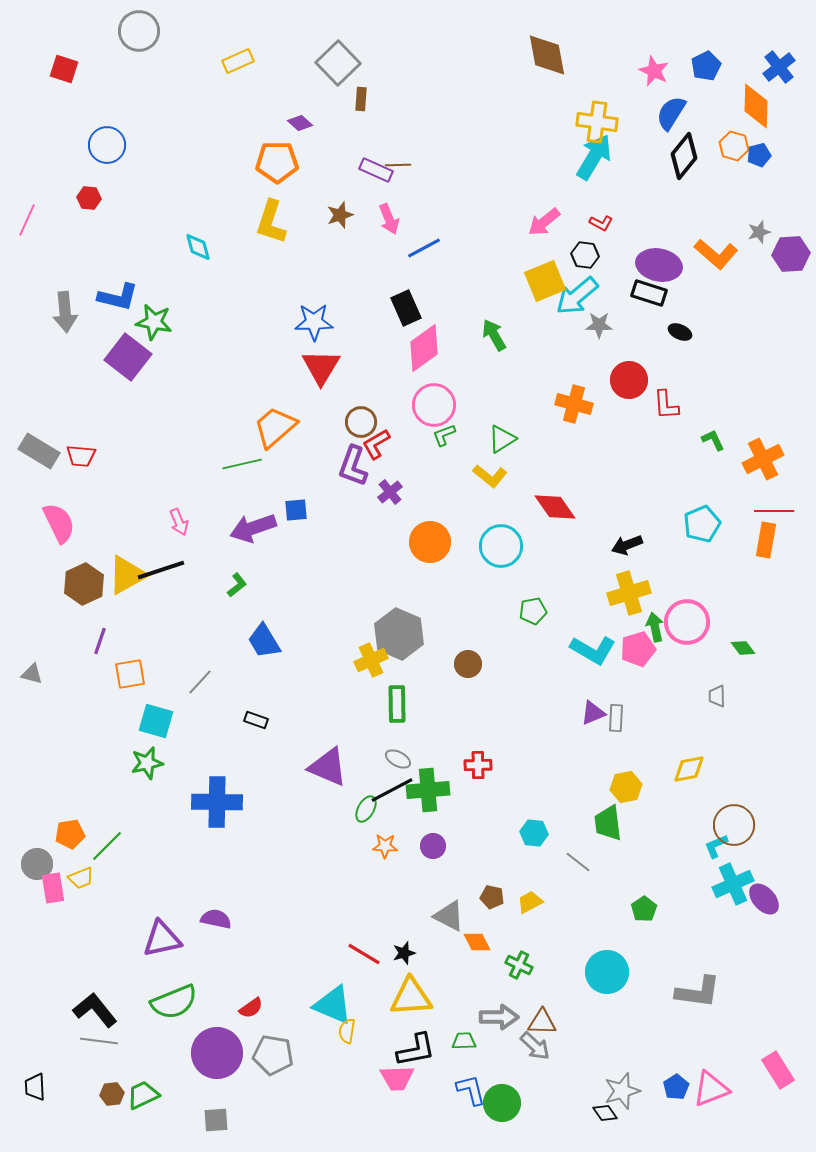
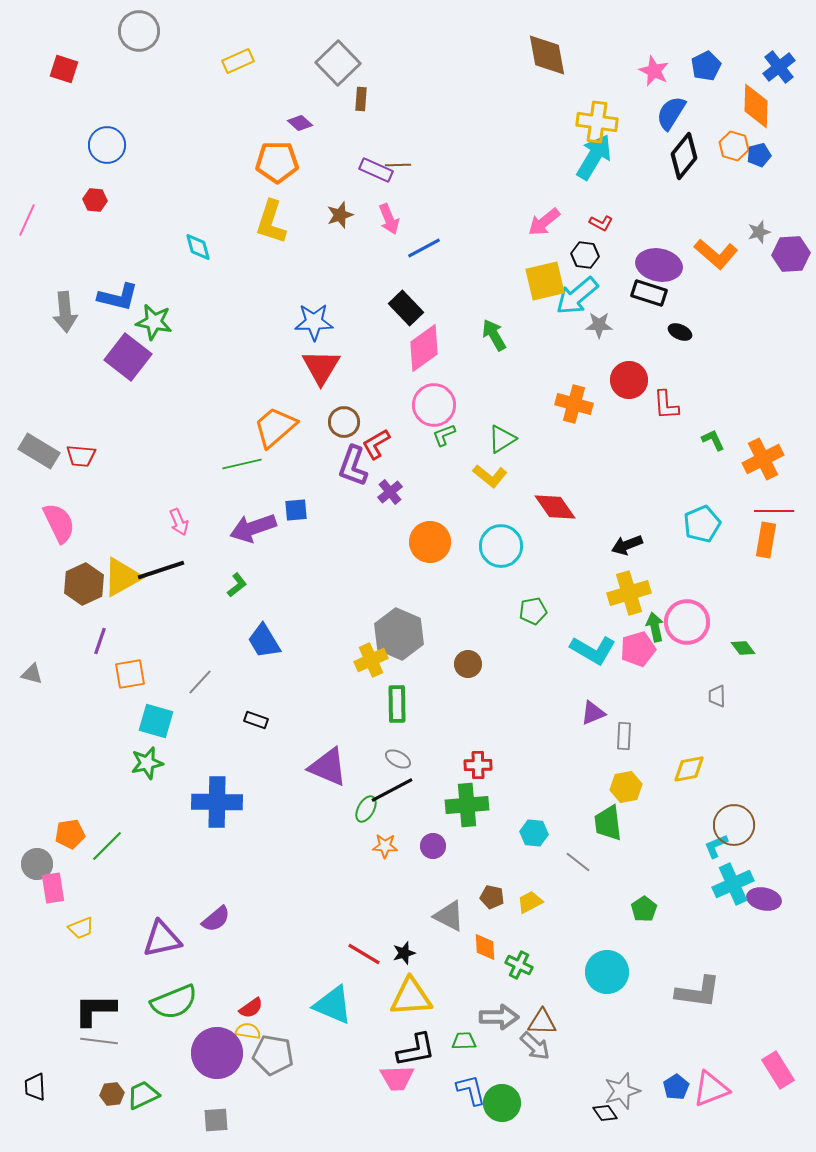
red hexagon at (89, 198): moved 6 px right, 2 px down
yellow square at (545, 281): rotated 9 degrees clockwise
black rectangle at (406, 308): rotated 20 degrees counterclockwise
brown circle at (361, 422): moved 17 px left
yellow triangle at (127, 575): moved 5 px left, 2 px down
gray rectangle at (616, 718): moved 8 px right, 18 px down
green cross at (428, 790): moved 39 px right, 15 px down
yellow trapezoid at (81, 878): moved 50 px down
purple ellipse at (764, 899): rotated 36 degrees counterclockwise
purple semicircle at (216, 919): rotated 128 degrees clockwise
orange diamond at (477, 942): moved 8 px right, 5 px down; rotated 24 degrees clockwise
black L-shape at (95, 1010): rotated 51 degrees counterclockwise
yellow semicircle at (347, 1031): moved 99 px left; rotated 90 degrees clockwise
